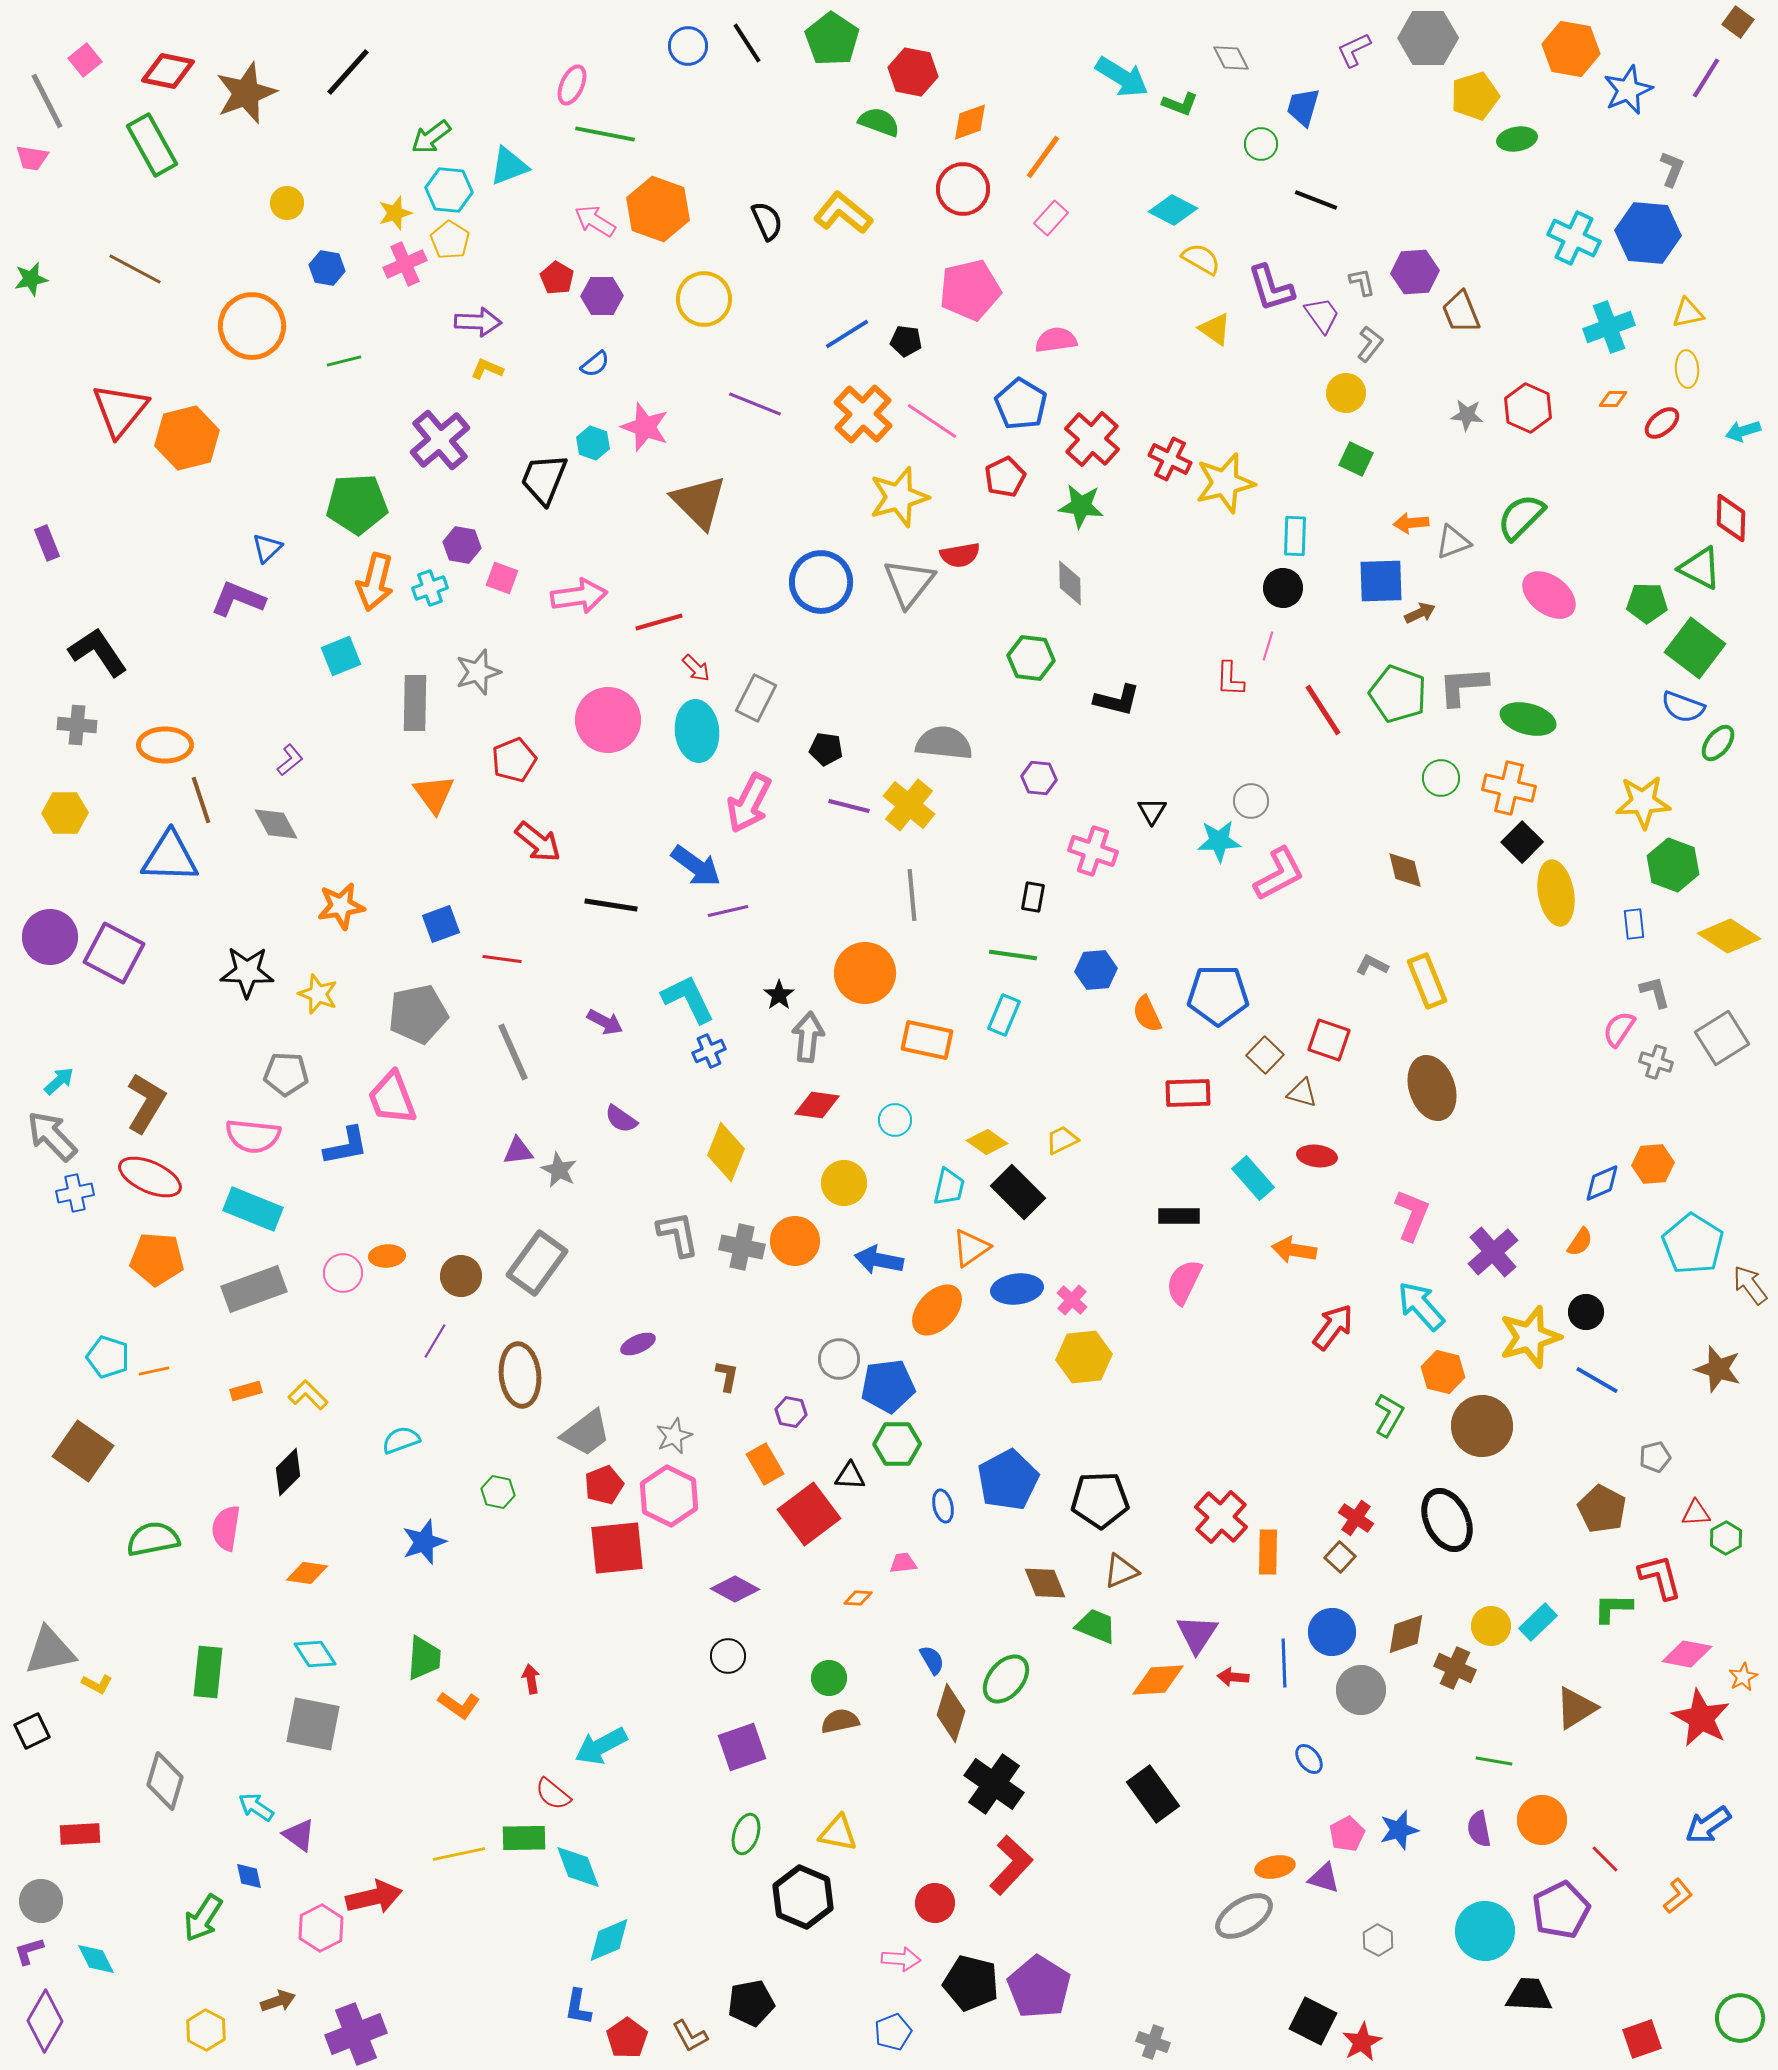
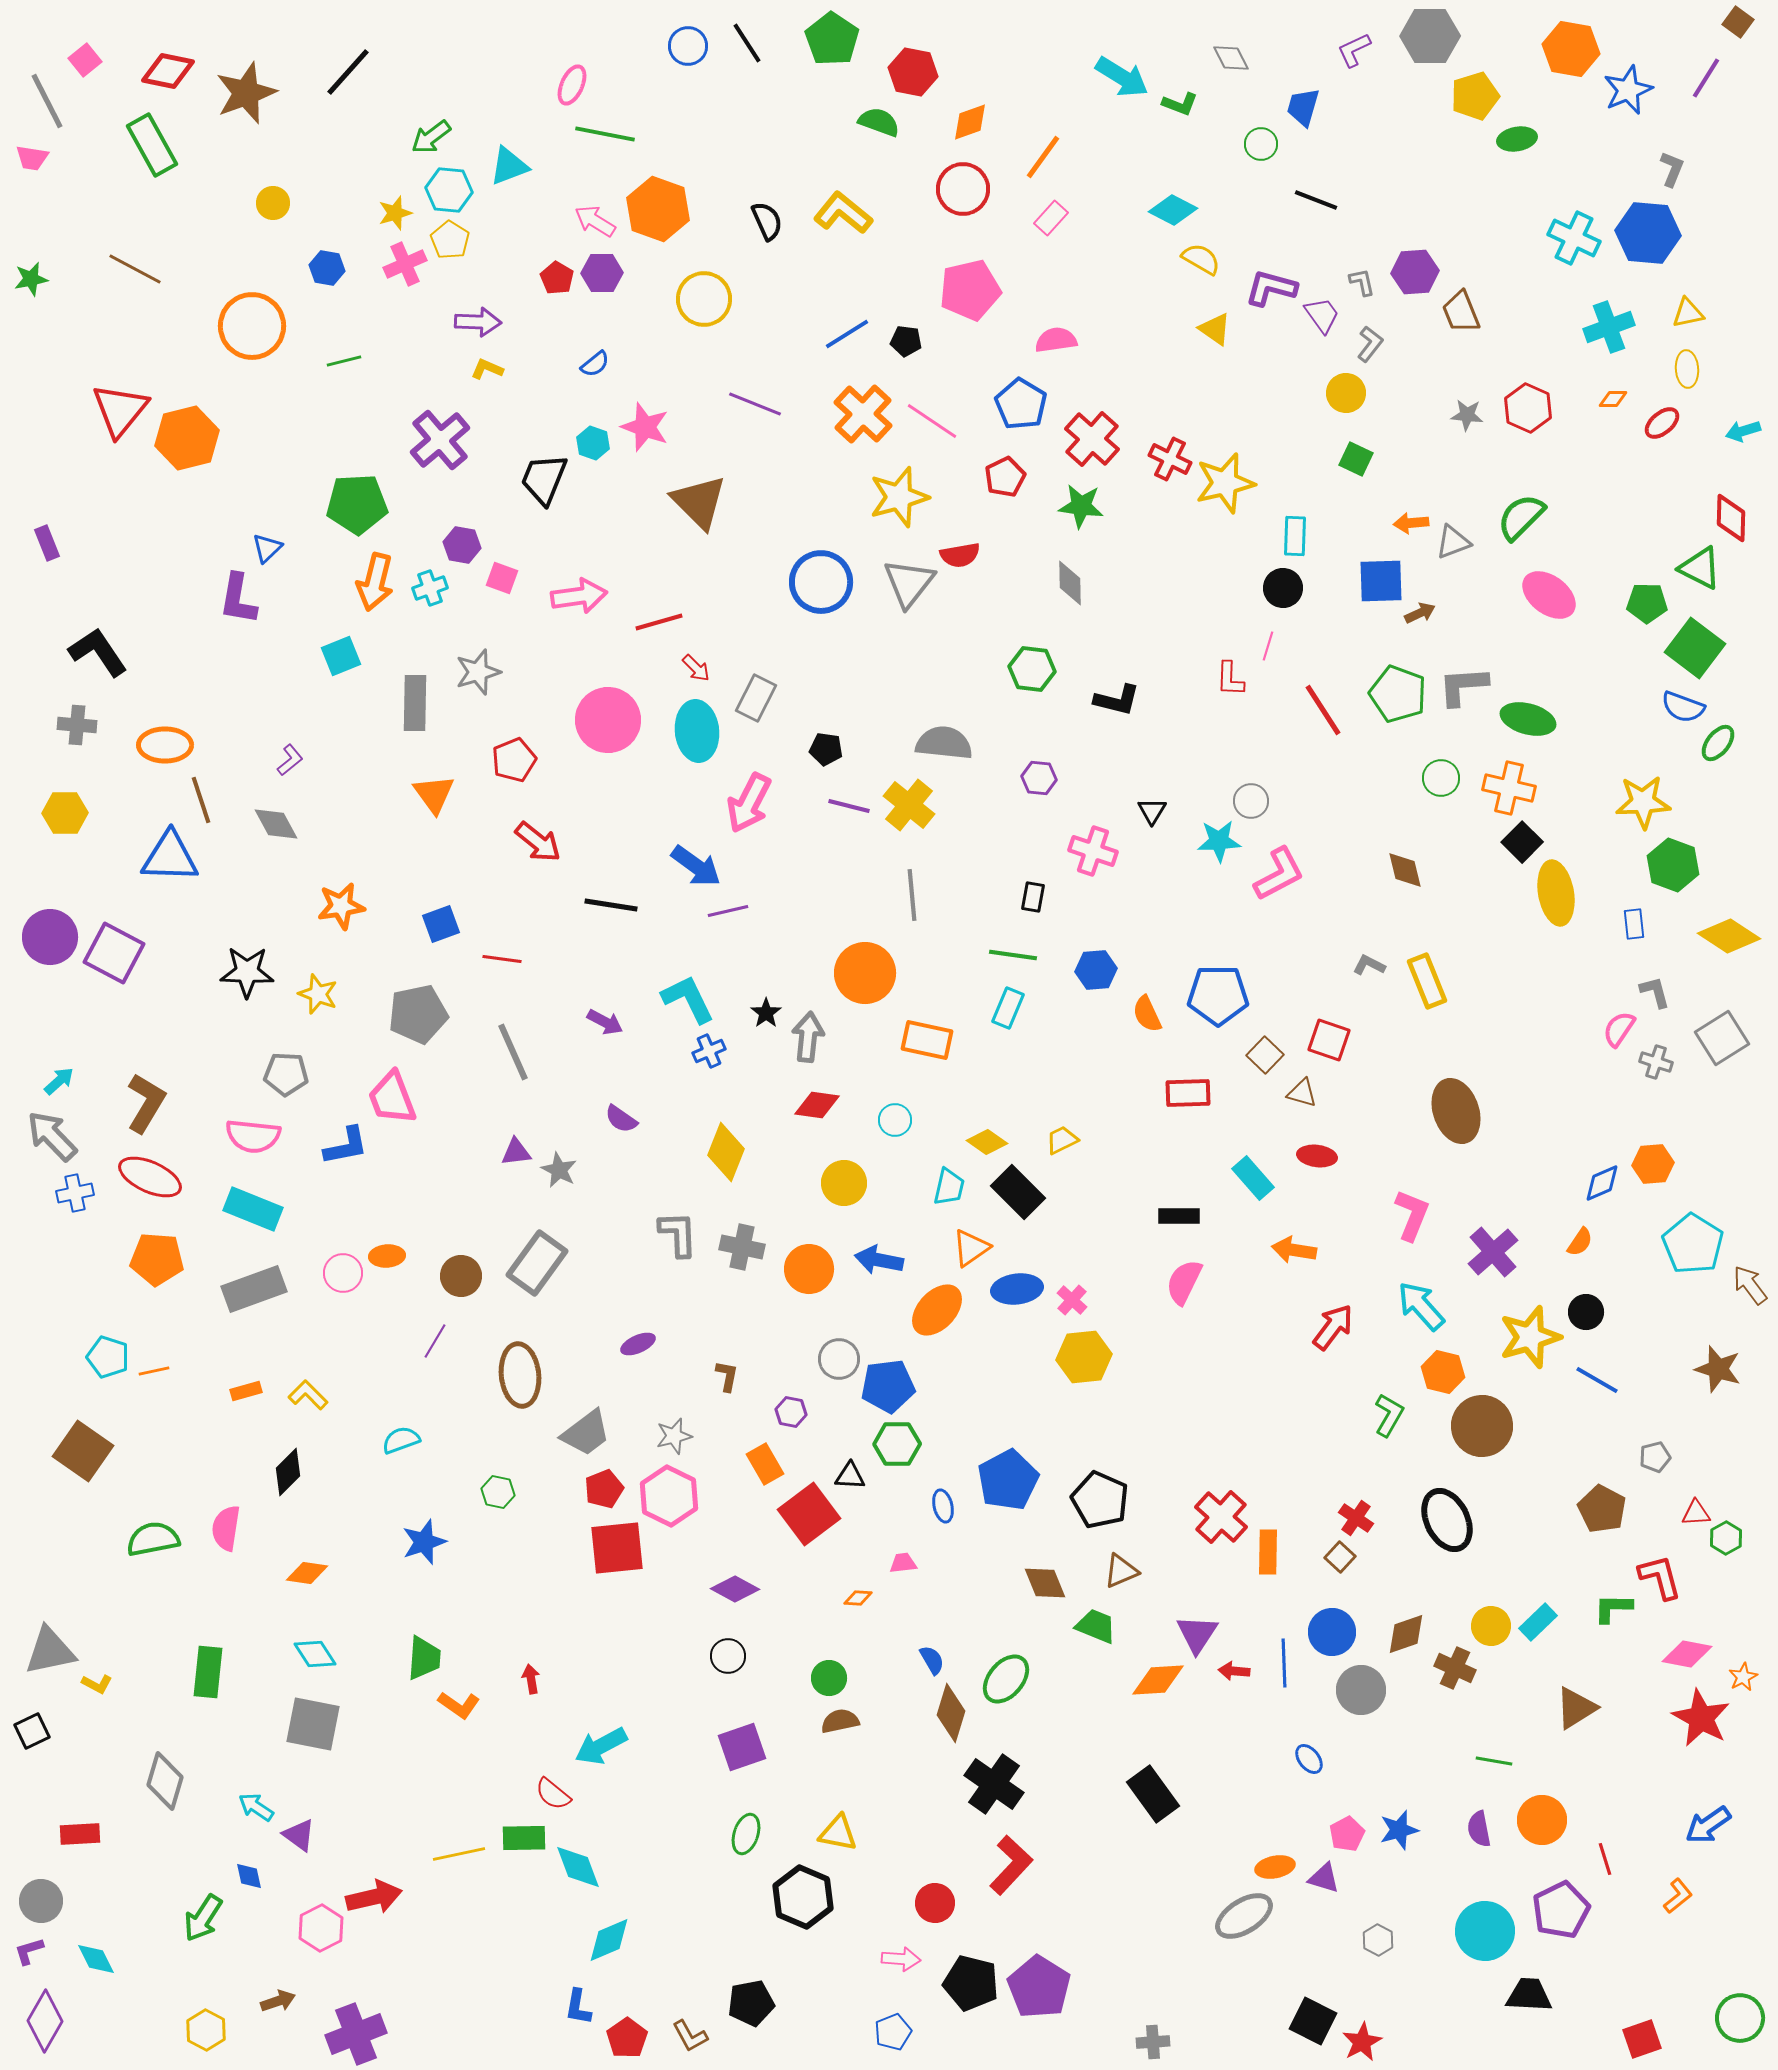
gray hexagon at (1428, 38): moved 2 px right, 2 px up
yellow circle at (287, 203): moved 14 px left
purple L-shape at (1271, 288): rotated 122 degrees clockwise
purple hexagon at (602, 296): moved 23 px up
purple L-shape at (238, 599): rotated 102 degrees counterclockwise
green hexagon at (1031, 658): moved 1 px right, 11 px down
gray L-shape at (1372, 965): moved 3 px left
black star at (779, 995): moved 13 px left, 18 px down
cyan rectangle at (1004, 1015): moved 4 px right, 7 px up
brown ellipse at (1432, 1088): moved 24 px right, 23 px down
purple triangle at (518, 1151): moved 2 px left, 1 px down
gray L-shape at (678, 1234): rotated 9 degrees clockwise
orange circle at (795, 1241): moved 14 px right, 28 px down
gray star at (674, 1436): rotated 9 degrees clockwise
red pentagon at (604, 1485): moved 4 px down
black pentagon at (1100, 1500): rotated 26 degrees clockwise
red arrow at (1233, 1677): moved 1 px right, 6 px up
red line at (1605, 1859): rotated 28 degrees clockwise
gray cross at (1153, 2042): rotated 24 degrees counterclockwise
